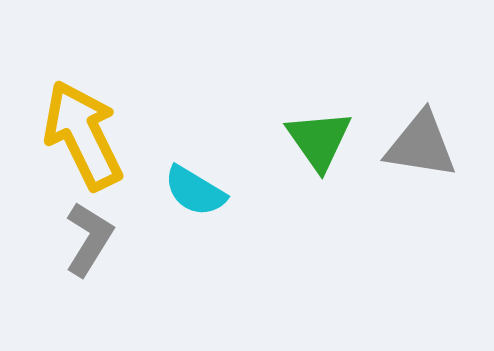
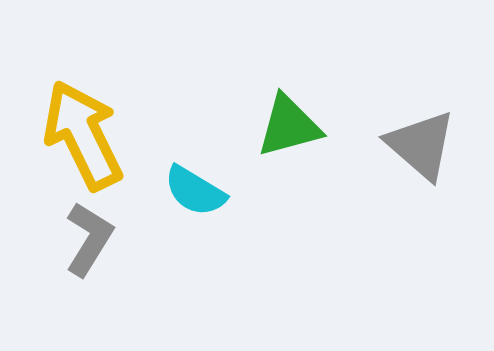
green triangle: moved 30 px left, 14 px up; rotated 50 degrees clockwise
gray triangle: rotated 32 degrees clockwise
